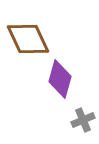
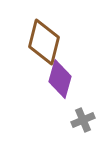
brown diamond: moved 16 px right, 3 px down; rotated 39 degrees clockwise
